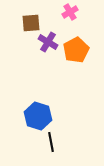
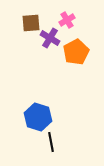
pink cross: moved 3 px left, 8 px down
purple cross: moved 2 px right, 4 px up
orange pentagon: moved 2 px down
blue hexagon: moved 1 px down
